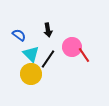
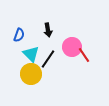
blue semicircle: rotated 72 degrees clockwise
